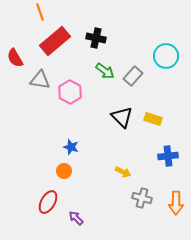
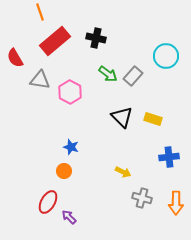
green arrow: moved 3 px right, 3 px down
blue cross: moved 1 px right, 1 px down
purple arrow: moved 7 px left, 1 px up
